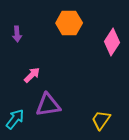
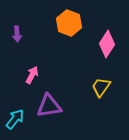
orange hexagon: rotated 20 degrees clockwise
pink diamond: moved 5 px left, 2 px down
pink arrow: rotated 18 degrees counterclockwise
purple triangle: moved 1 px right, 1 px down
yellow trapezoid: moved 33 px up
